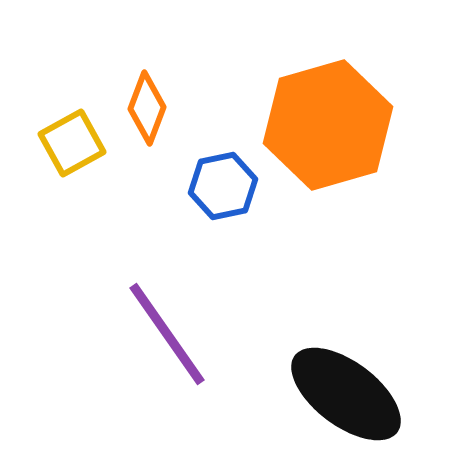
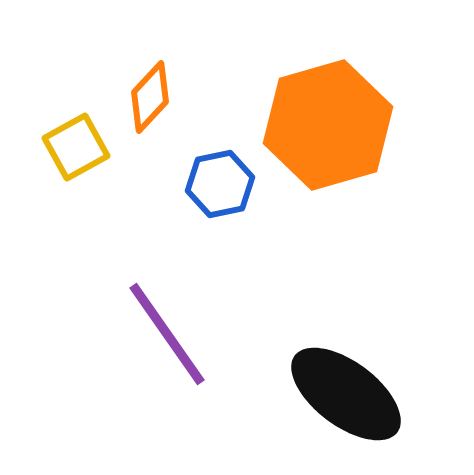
orange diamond: moved 3 px right, 11 px up; rotated 22 degrees clockwise
yellow square: moved 4 px right, 4 px down
blue hexagon: moved 3 px left, 2 px up
